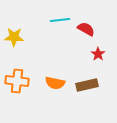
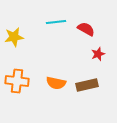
cyan line: moved 4 px left, 2 px down
yellow star: rotated 12 degrees counterclockwise
red star: rotated 16 degrees clockwise
orange semicircle: moved 1 px right
